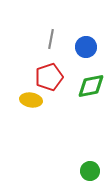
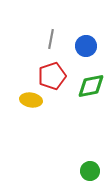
blue circle: moved 1 px up
red pentagon: moved 3 px right, 1 px up
